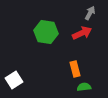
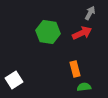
green hexagon: moved 2 px right
